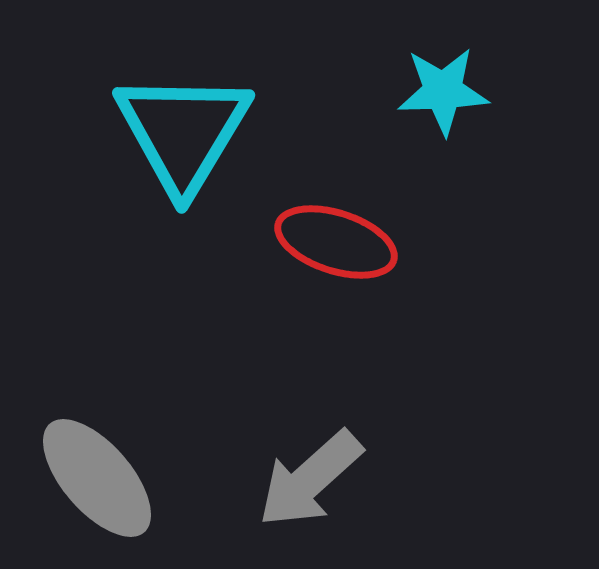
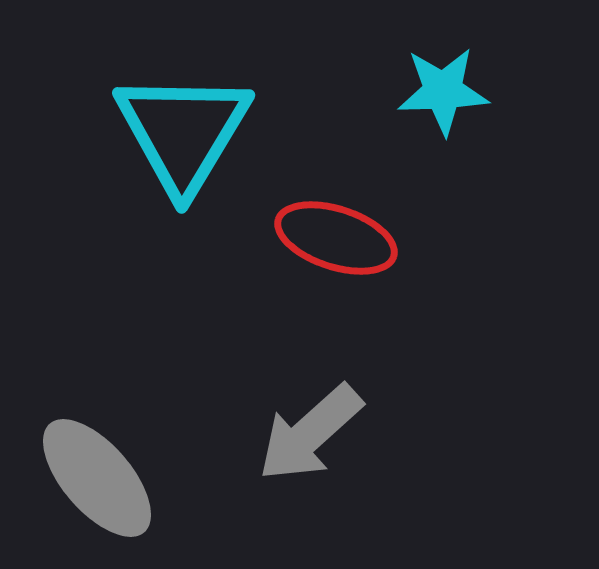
red ellipse: moved 4 px up
gray arrow: moved 46 px up
